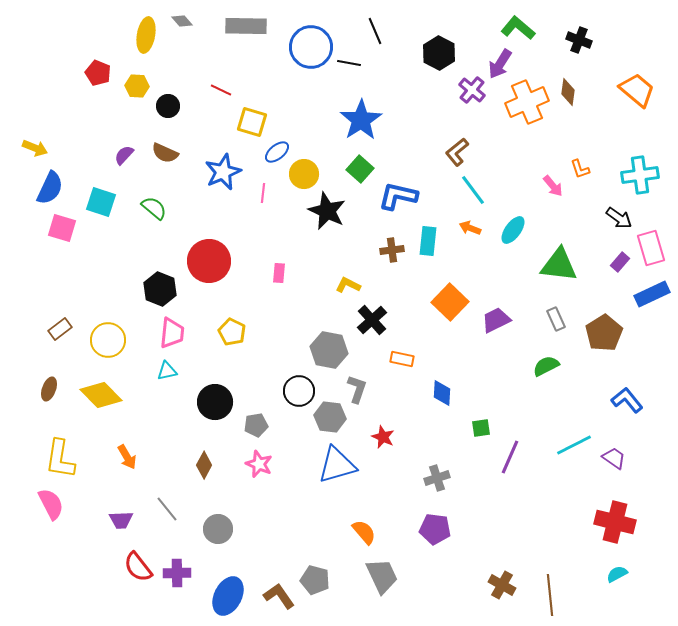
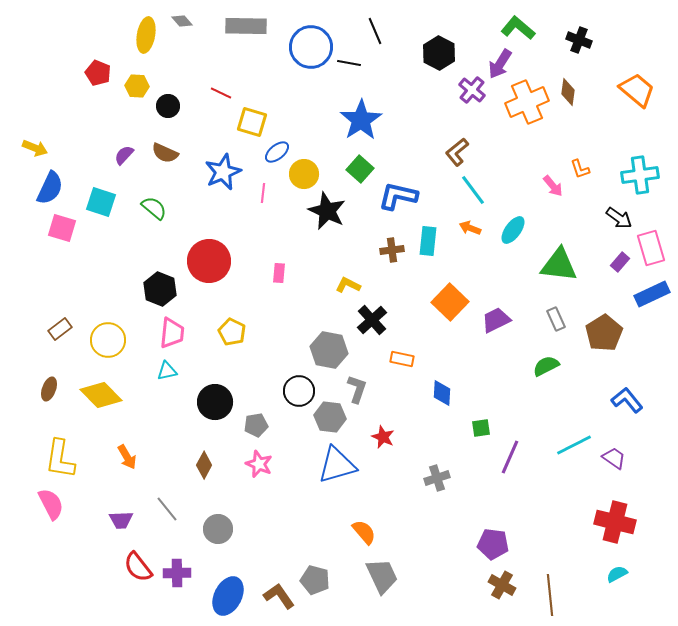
red line at (221, 90): moved 3 px down
purple pentagon at (435, 529): moved 58 px right, 15 px down
